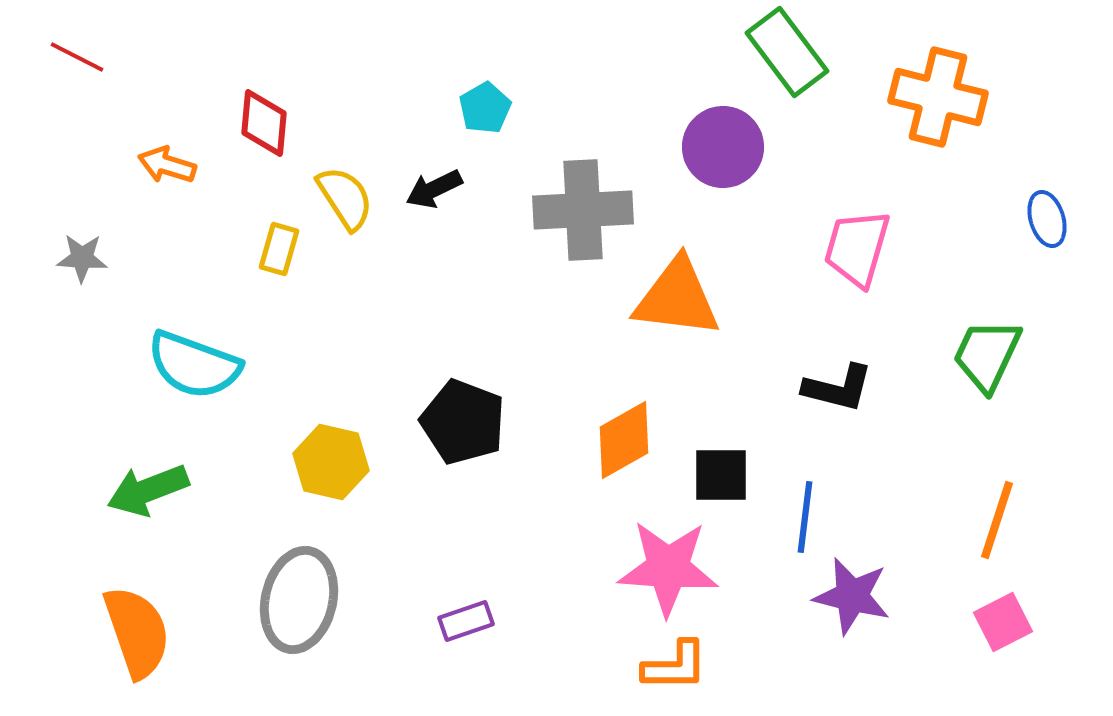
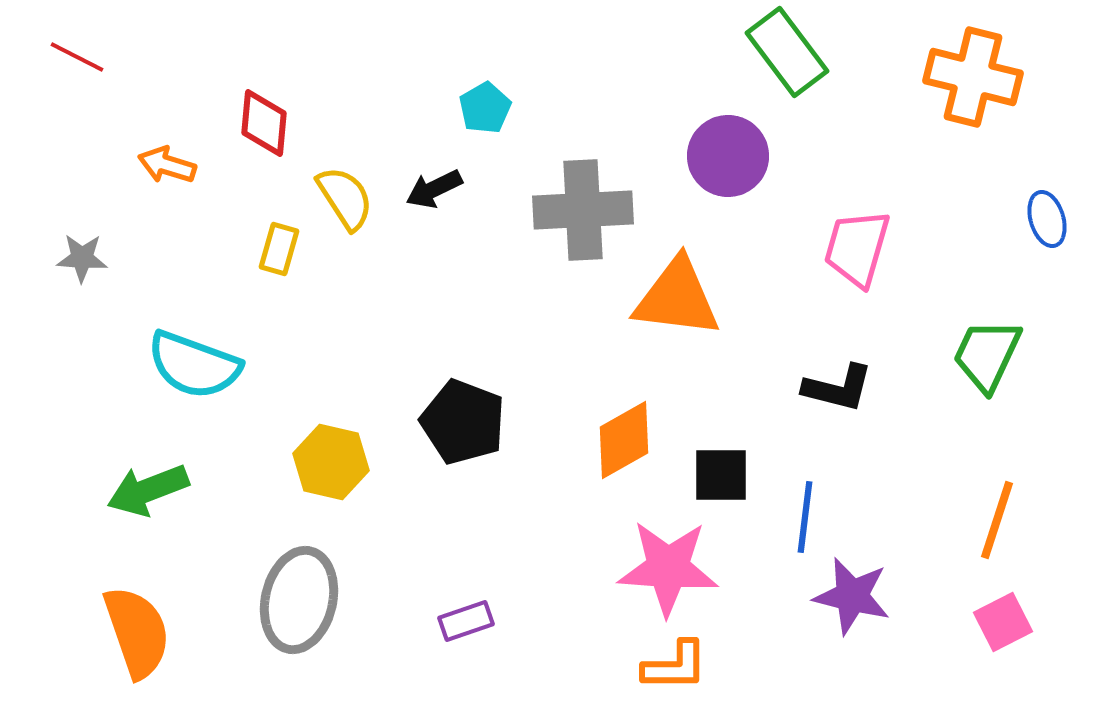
orange cross: moved 35 px right, 20 px up
purple circle: moved 5 px right, 9 px down
